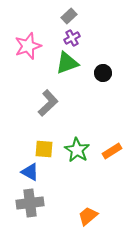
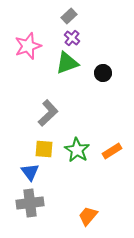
purple cross: rotated 21 degrees counterclockwise
gray L-shape: moved 10 px down
blue triangle: rotated 24 degrees clockwise
orange trapezoid: rotated 10 degrees counterclockwise
